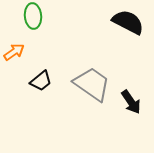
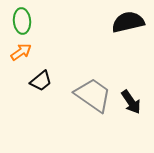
green ellipse: moved 11 px left, 5 px down
black semicircle: rotated 40 degrees counterclockwise
orange arrow: moved 7 px right
gray trapezoid: moved 1 px right, 11 px down
